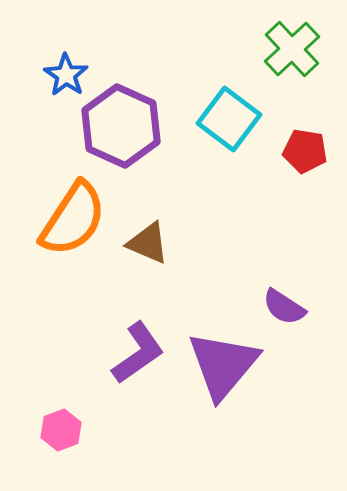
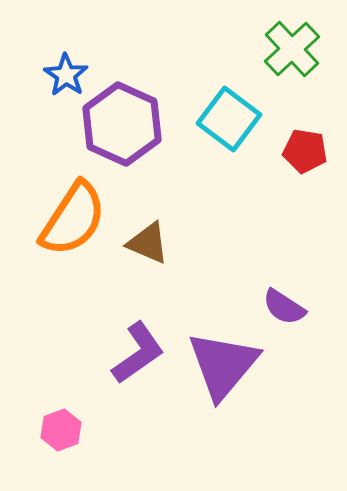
purple hexagon: moved 1 px right, 2 px up
